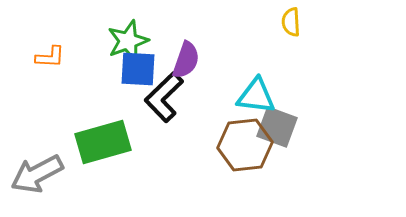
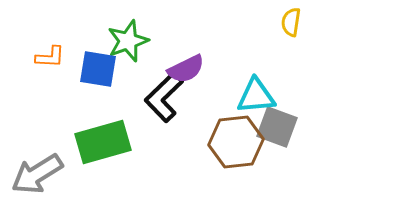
yellow semicircle: rotated 12 degrees clockwise
purple semicircle: moved 9 px down; rotated 45 degrees clockwise
blue square: moved 40 px left; rotated 6 degrees clockwise
cyan triangle: rotated 12 degrees counterclockwise
brown hexagon: moved 9 px left, 3 px up
gray arrow: rotated 4 degrees counterclockwise
